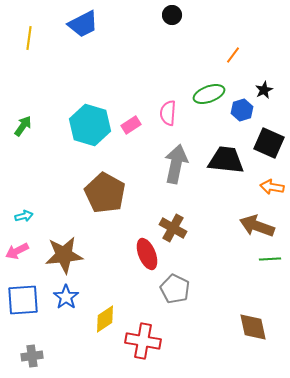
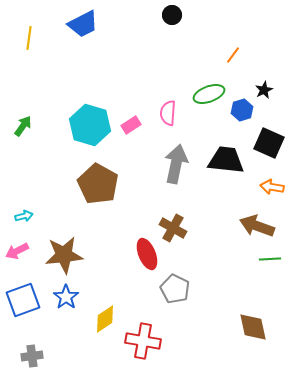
brown pentagon: moved 7 px left, 9 px up
blue square: rotated 16 degrees counterclockwise
